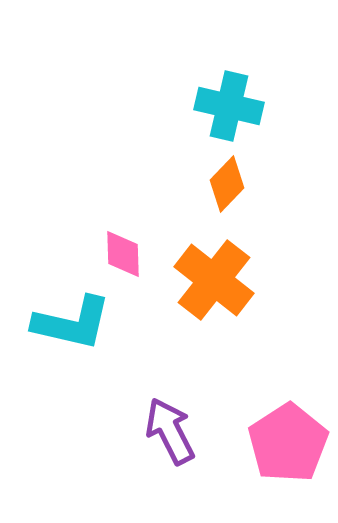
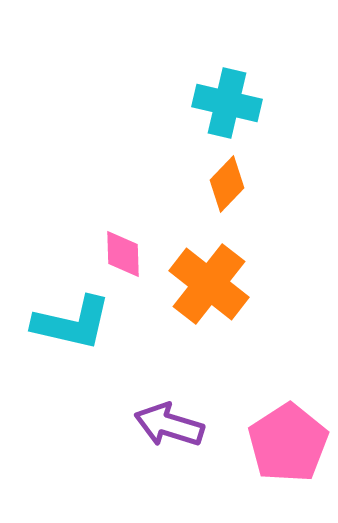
cyan cross: moved 2 px left, 3 px up
orange cross: moved 5 px left, 4 px down
purple arrow: moved 1 px left, 6 px up; rotated 46 degrees counterclockwise
